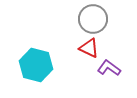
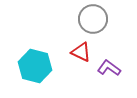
red triangle: moved 8 px left, 4 px down
cyan hexagon: moved 1 px left, 1 px down
